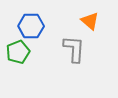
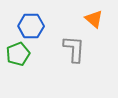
orange triangle: moved 4 px right, 2 px up
green pentagon: moved 2 px down
